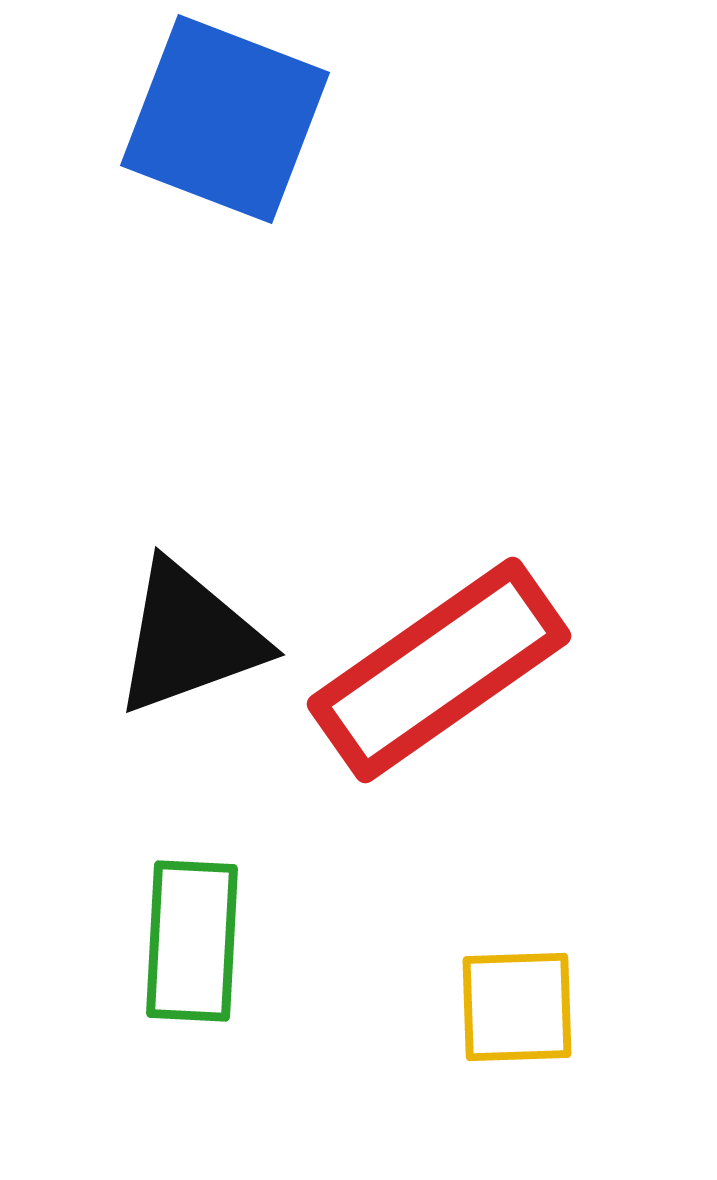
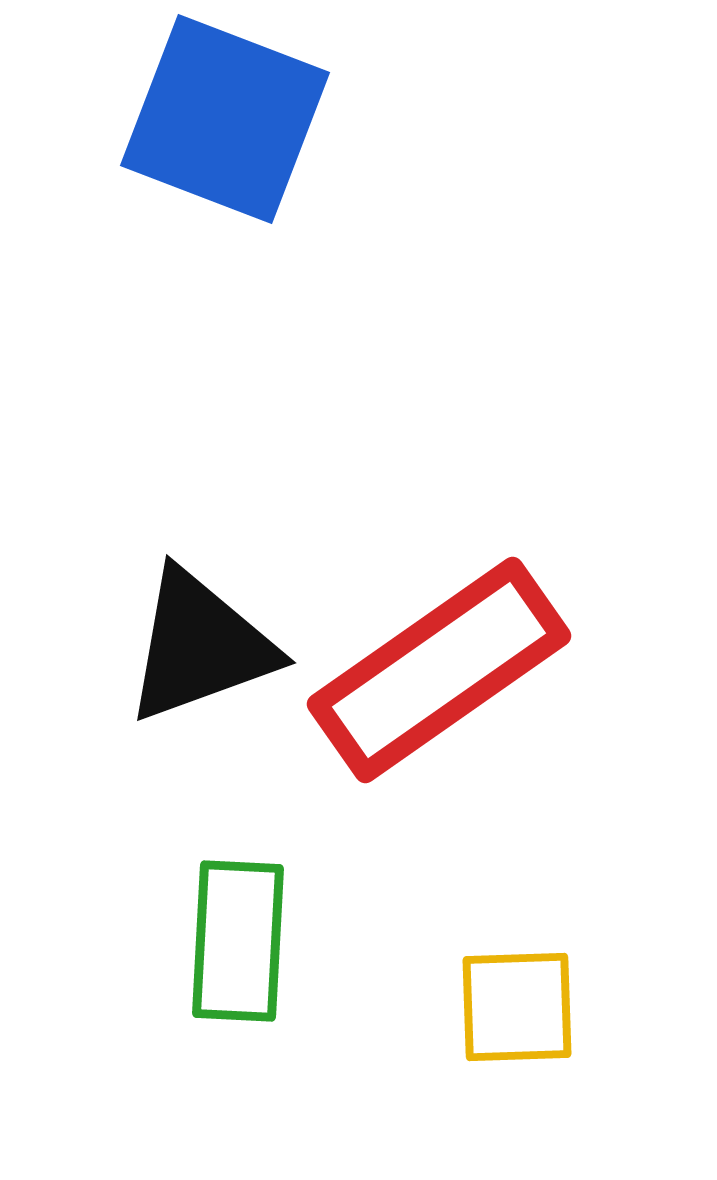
black triangle: moved 11 px right, 8 px down
green rectangle: moved 46 px right
